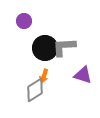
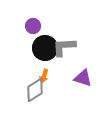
purple circle: moved 9 px right, 5 px down
purple triangle: moved 3 px down
